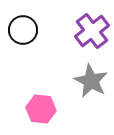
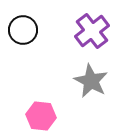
pink hexagon: moved 7 px down
